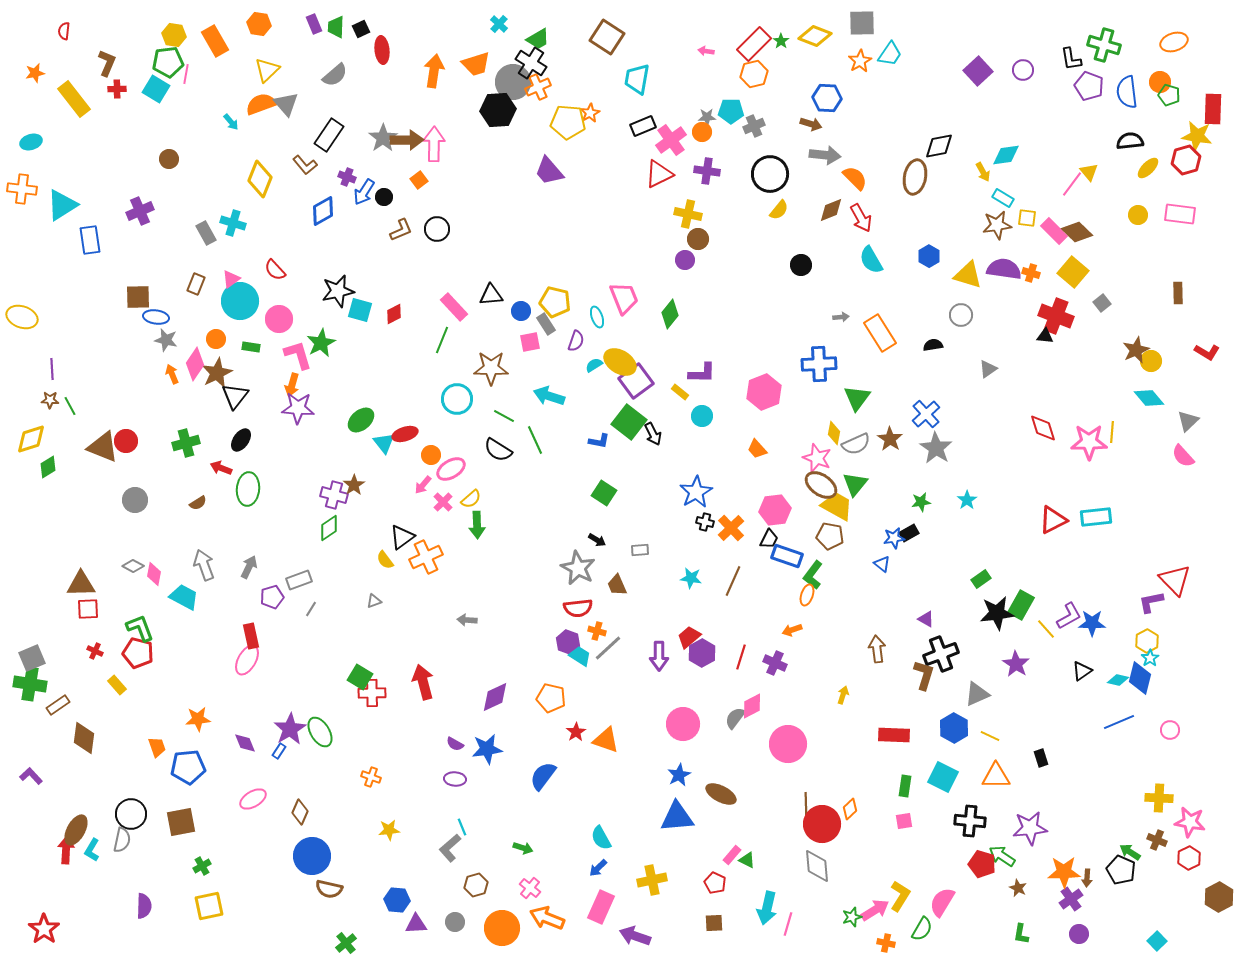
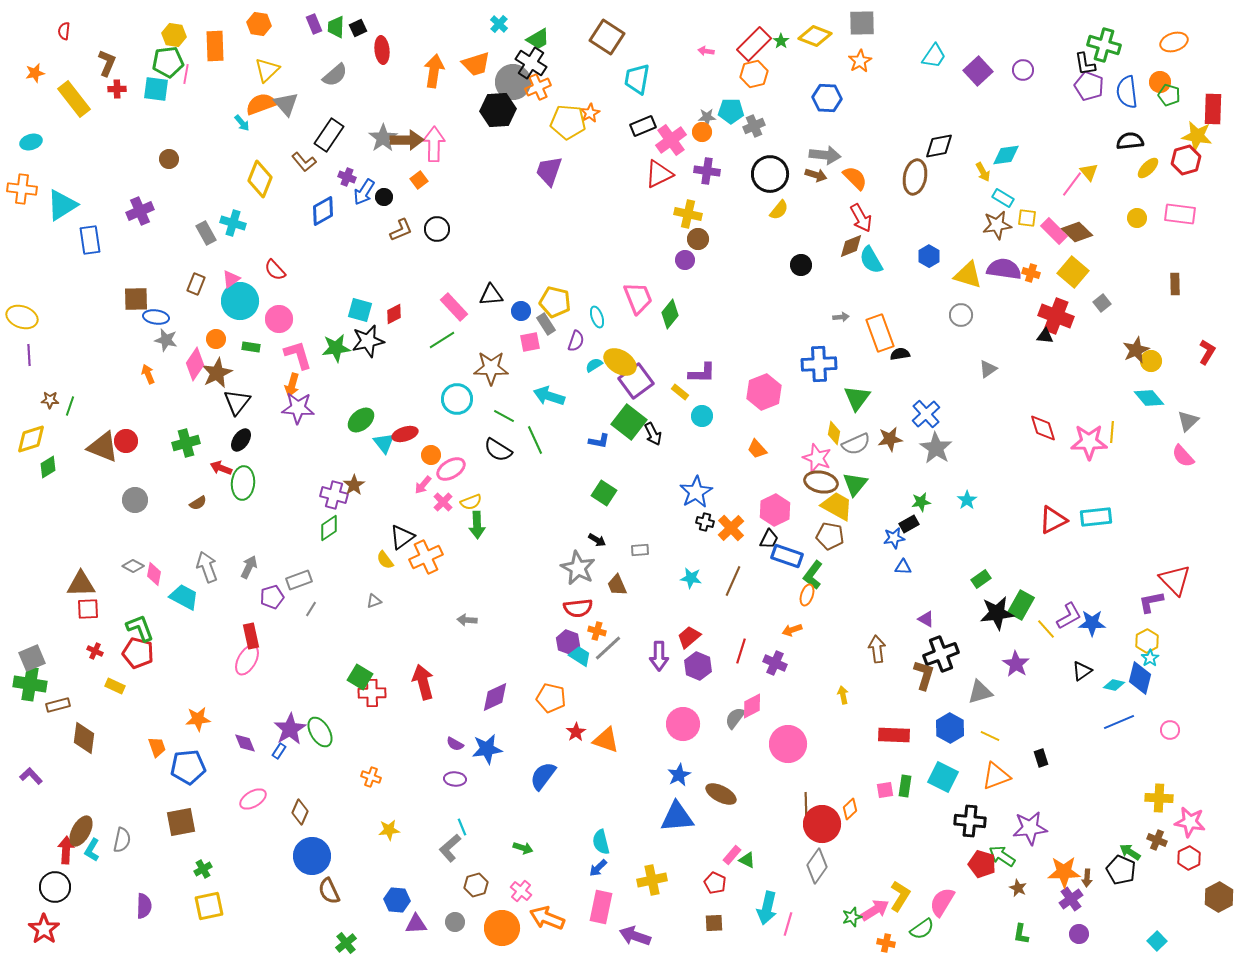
black square at (361, 29): moved 3 px left, 1 px up
orange rectangle at (215, 41): moved 5 px down; rotated 28 degrees clockwise
cyan trapezoid at (890, 54): moved 44 px right, 2 px down
black L-shape at (1071, 59): moved 14 px right, 5 px down
cyan square at (156, 89): rotated 24 degrees counterclockwise
cyan arrow at (231, 122): moved 11 px right, 1 px down
brown arrow at (811, 124): moved 5 px right, 51 px down
brown L-shape at (305, 165): moved 1 px left, 3 px up
purple trapezoid at (549, 171): rotated 60 degrees clockwise
brown diamond at (831, 210): moved 20 px right, 36 px down
yellow circle at (1138, 215): moved 1 px left, 3 px down
black star at (338, 291): moved 30 px right, 50 px down
brown rectangle at (1178, 293): moved 3 px left, 9 px up
brown square at (138, 297): moved 2 px left, 2 px down
pink trapezoid at (624, 298): moved 14 px right
orange rectangle at (880, 333): rotated 12 degrees clockwise
green line at (442, 340): rotated 36 degrees clockwise
green star at (321, 343): moved 15 px right, 5 px down; rotated 20 degrees clockwise
black semicircle at (933, 345): moved 33 px left, 9 px down
red L-shape at (1207, 352): rotated 90 degrees counterclockwise
purple line at (52, 369): moved 23 px left, 14 px up
orange arrow at (172, 374): moved 24 px left
black triangle at (235, 396): moved 2 px right, 6 px down
green line at (70, 406): rotated 48 degrees clockwise
brown star at (890, 439): rotated 30 degrees clockwise
brown ellipse at (821, 485): moved 3 px up; rotated 24 degrees counterclockwise
green ellipse at (248, 489): moved 5 px left, 6 px up
yellow semicircle at (471, 499): moved 3 px down; rotated 20 degrees clockwise
pink hexagon at (775, 510): rotated 20 degrees counterclockwise
black rectangle at (909, 533): moved 9 px up
blue triangle at (882, 564): moved 21 px right, 3 px down; rotated 36 degrees counterclockwise
gray arrow at (204, 565): moved 3 px right, 2 px down
purple hexagon at (702, 653): moved 4 px left, 13 px down; rotated 8 degrees counterclockwise
red line at (741, 657): moved 6 px up
cyan diamond at (1118, 680): moved 4 px left, 5 px down
yellow rectangle at (117, 685): moved 2 px left, 1 px down; rotated 24 degrees counterclockwise
gray triangle at (977, 694): moved 3 px right, 2 px up; rotated 8 degrees clockwise
yellow arrow at (843, 695): rotated 30 degrees counterclockwise
brown rectangle at (58, 705): rotated 20 degrees clockwise
blue hexagon at (954, 728): moved 4 px left
orange triangle at (996, 776): rotated 20 degrees counterclockwise
black circle at (131, 814): moved 76 px left, 73 px down
pink square at (904, 821): moved 19 px left, 31 px up
brown ellipse at (76, 830): moved 5 px right, 1 px down
cyan semicircle at (601, 838): moved 4 px down; rotated 15 degrees clockwise
green cross at (202, 866): moved 1 px right, 3 px down
gray diamond at (817, 866): rotated 40 degrees clockwise
pink cross at (530, 888): moved 9 px left, 3 px down
brown semicircle at (329, 889): moved 2 px down; rotated 52 degrees clockwise
pink rectangle at (601, 907): rotated 12 degrees counterclockwise
green semicircle at (922, 929): rotated 25 degrees clockwise
